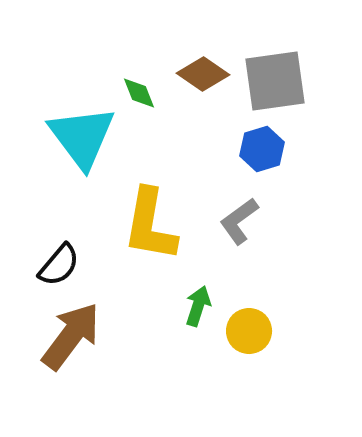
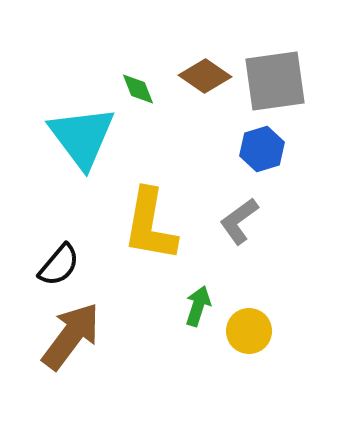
brown diamond: moved 2 px right, 2 px down
green diamond: moved 1 px left, 4 px up
